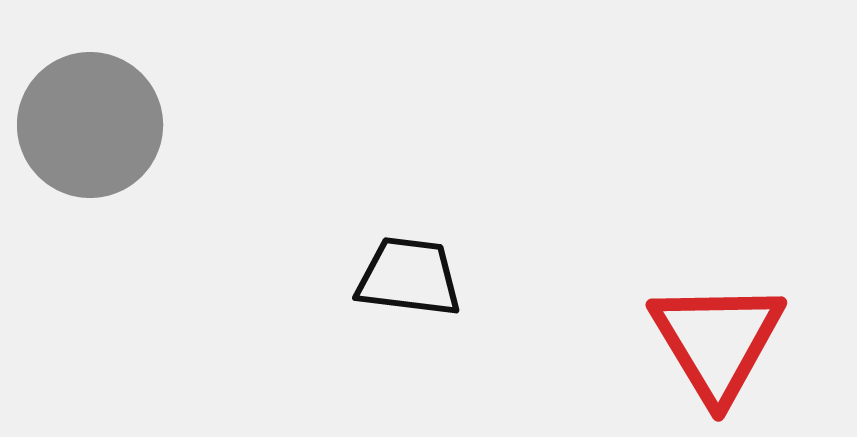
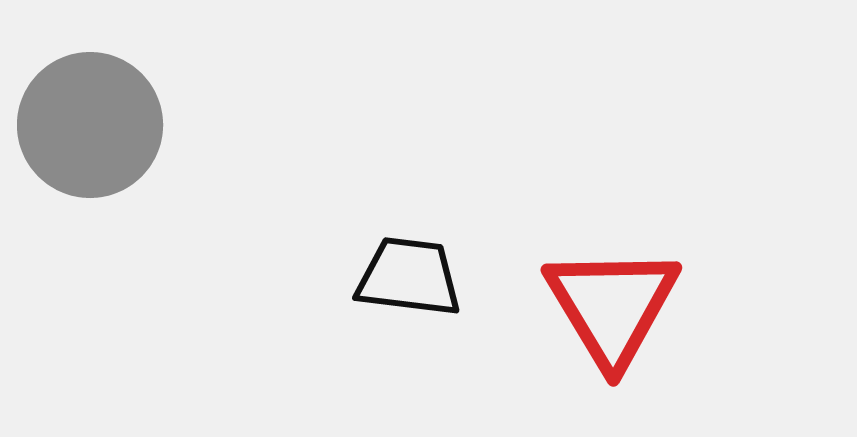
red triangle: moved 105 px left, 35 px up
